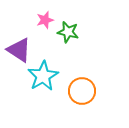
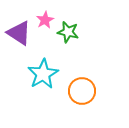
pink star: rotated 12 degrees counterclockwise
purple triangle: moved 17 px up
cyan star: moved 2 px up
